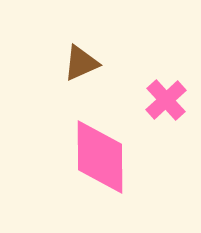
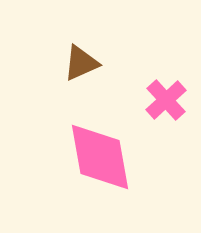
pink diamond: rotated 10 degrees counterclockwise
